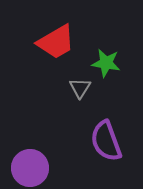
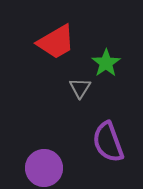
green star: rotated 28 degrees clockwise
purple semicircle: moved 2 px right, 1 px down
purple circle: moved 14 px right
